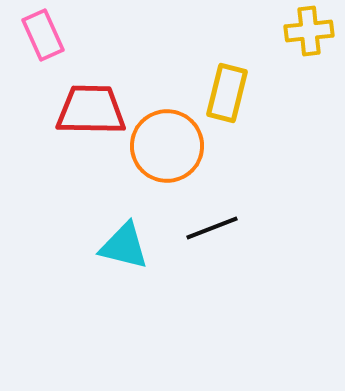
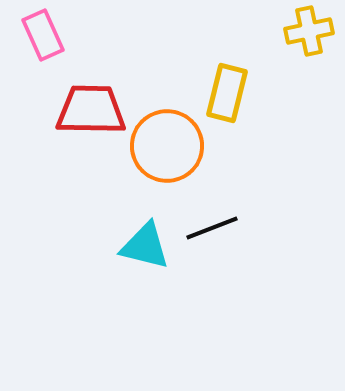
yellow cross: rotated 6 degrees counterclockwise
cyan triangle: moved 21 px right
